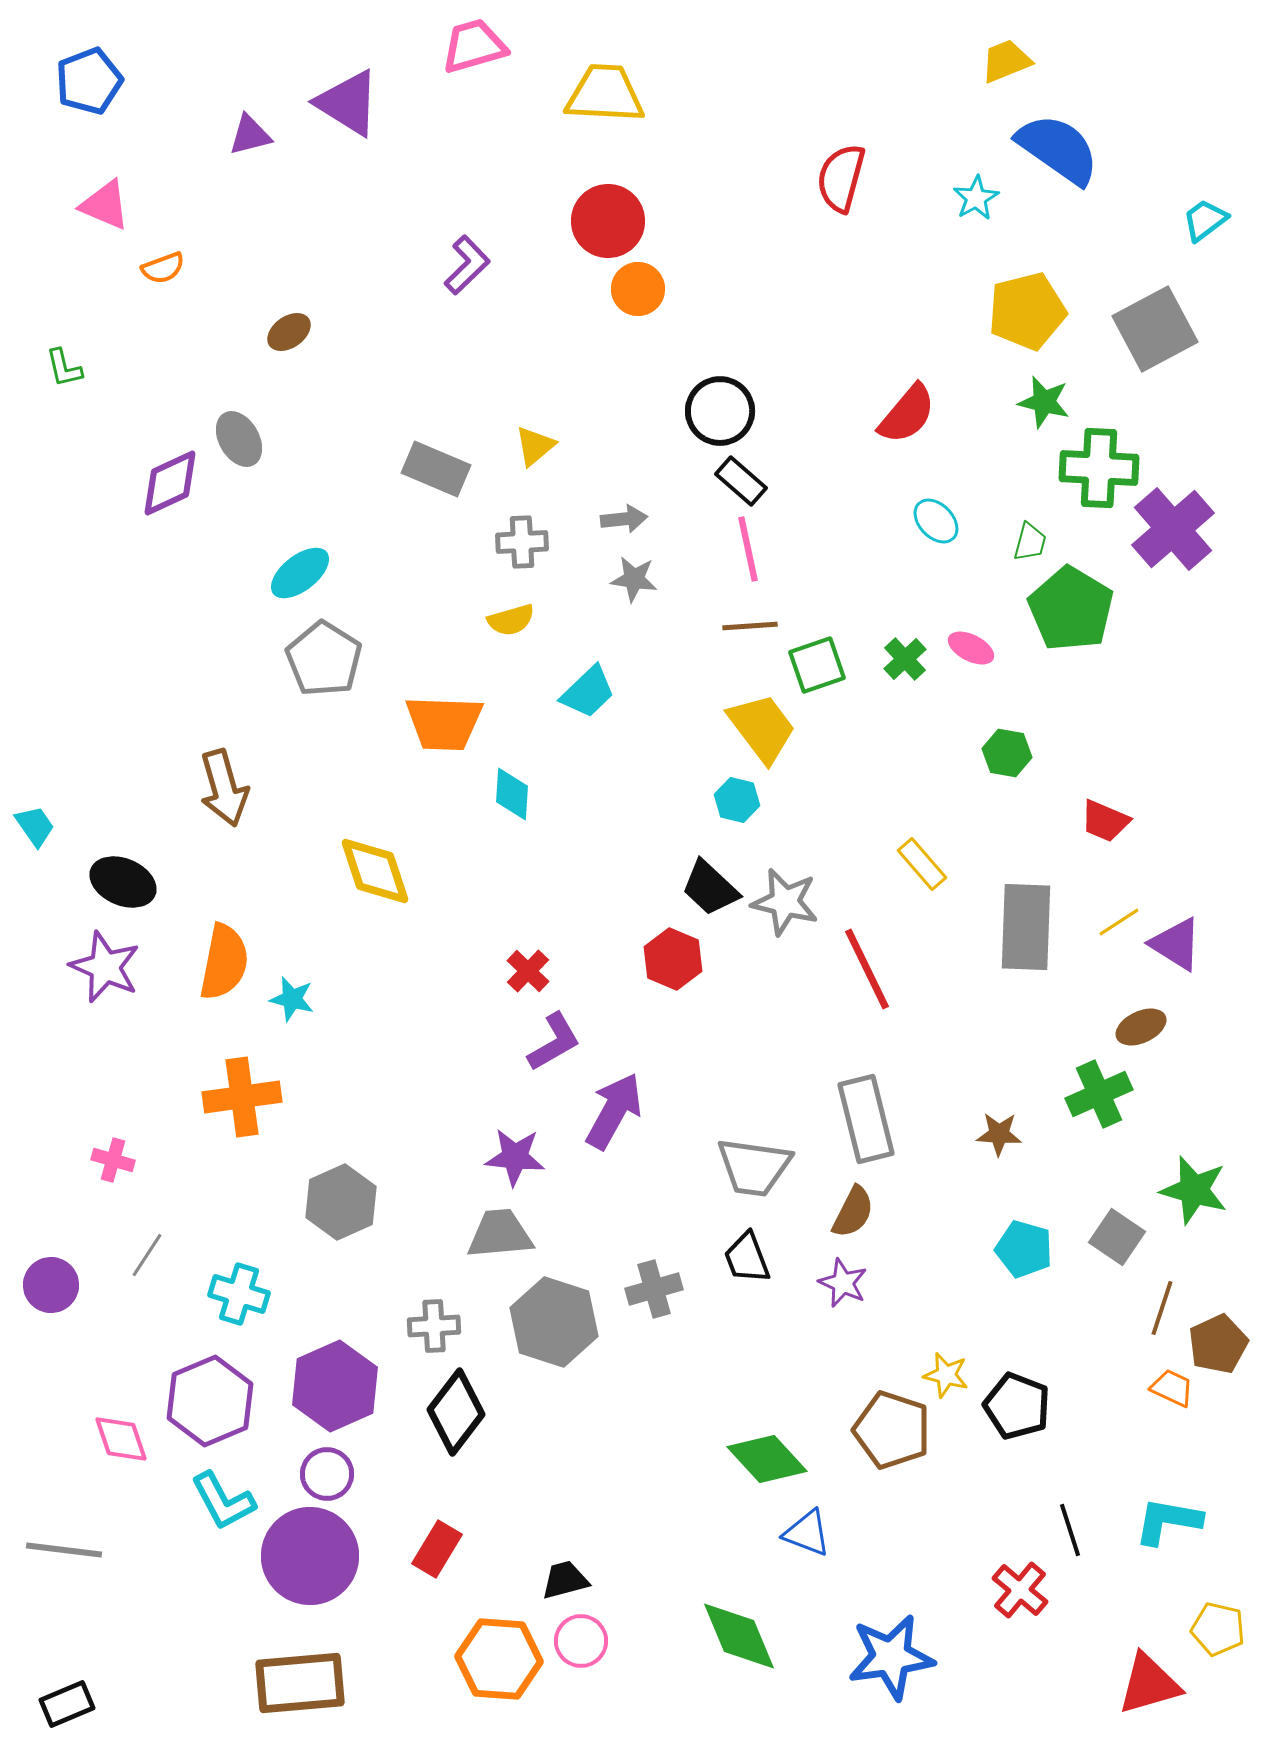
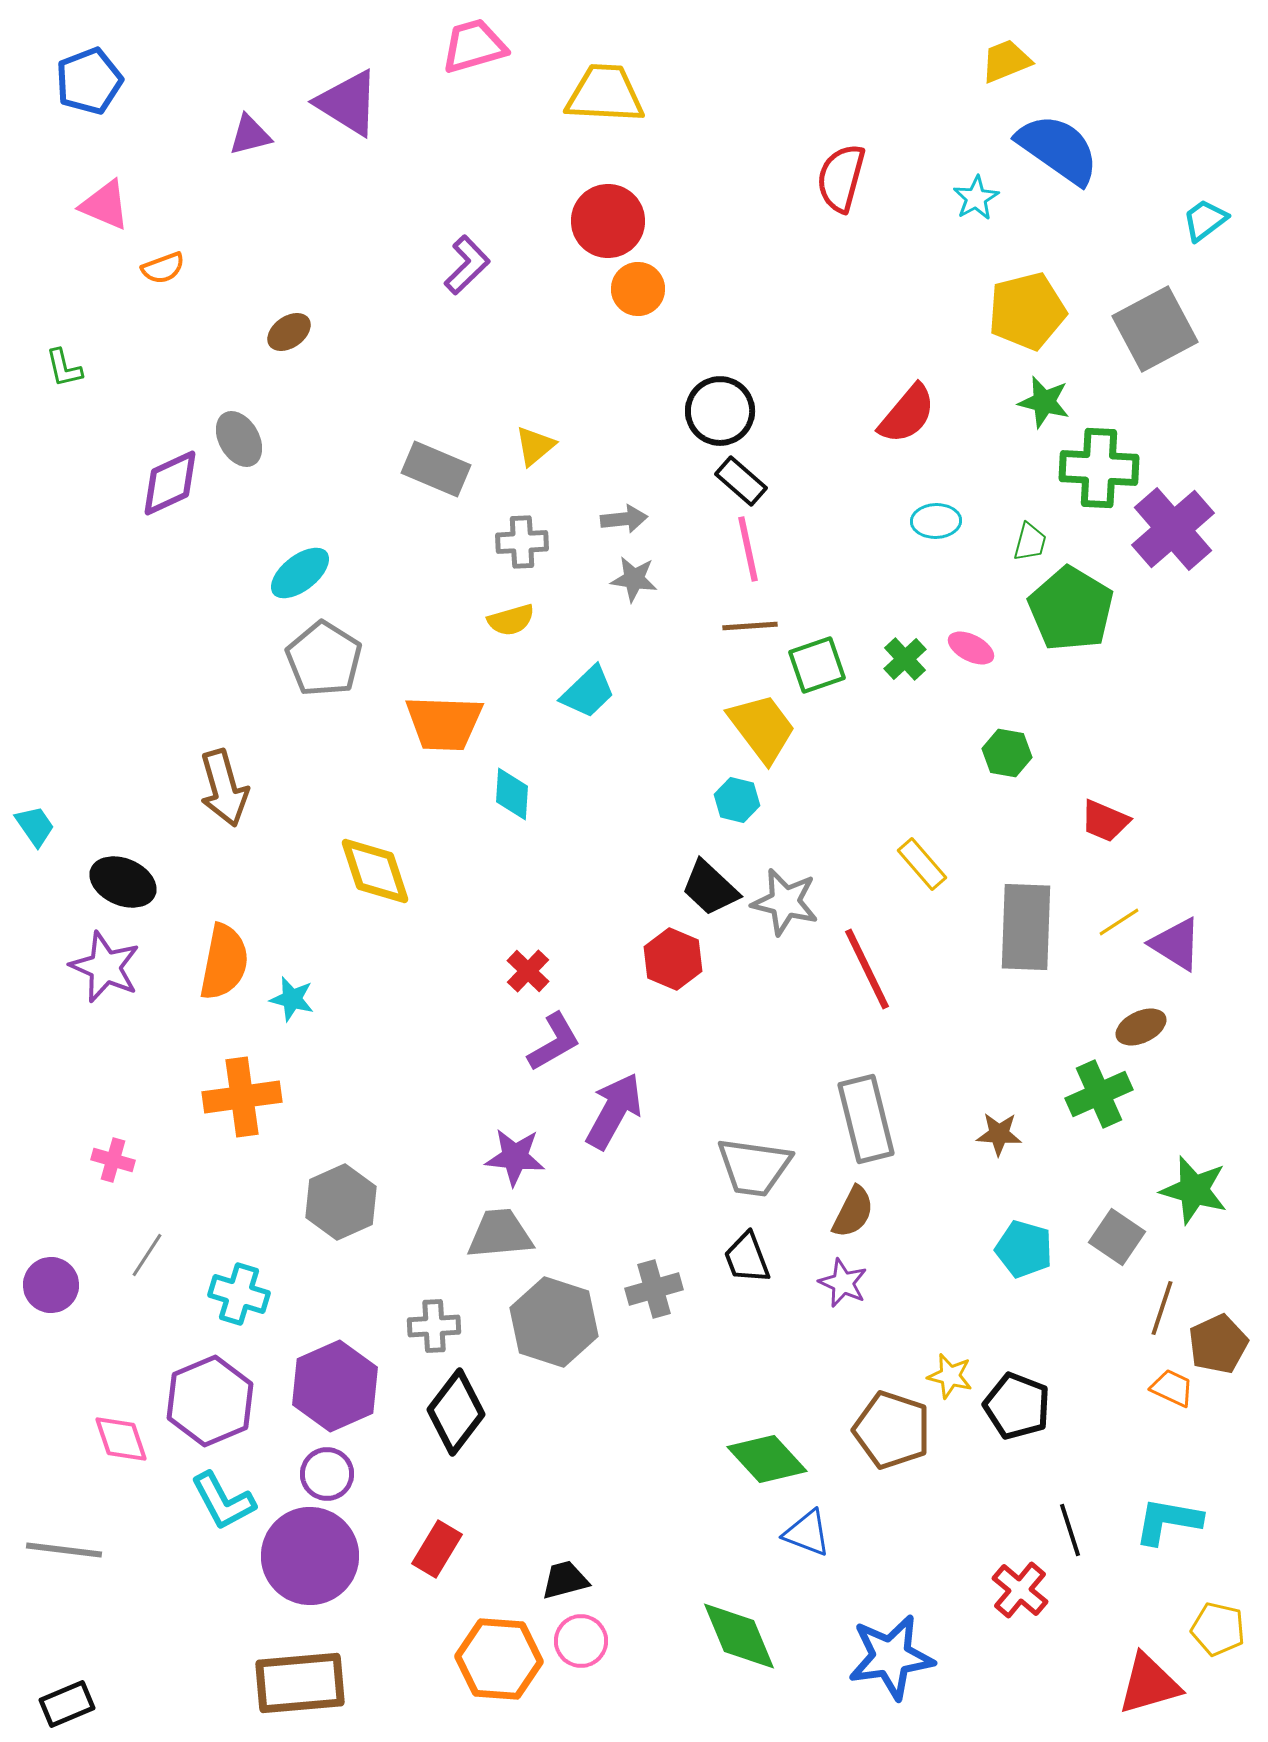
cyan ellipse at (936, 521): rotated 48 degrees counterclockwise
yellow star at (946, 1375): moved 4 px right, 1 px down
